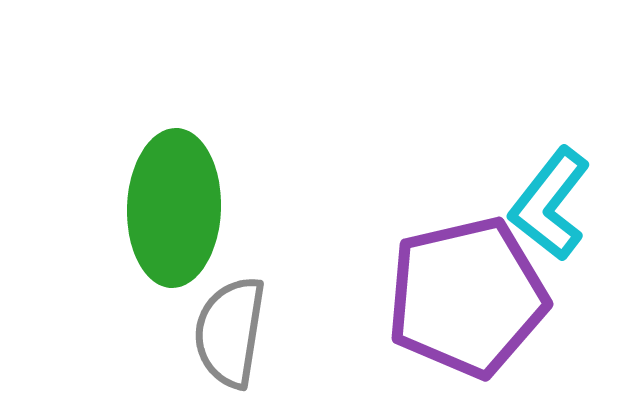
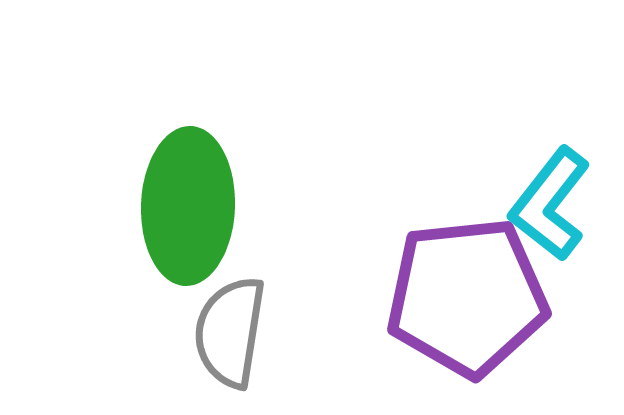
green ellipse: moved 14 px right, 2 px up
purple pentagon: rotated 7 degrees clockwise
